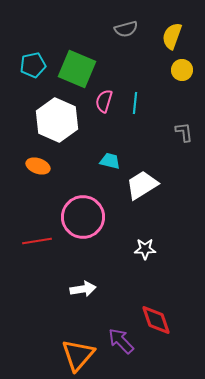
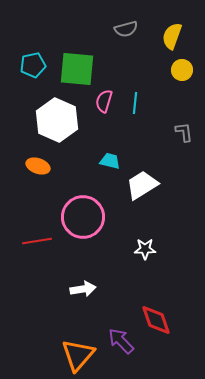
green square: rotated 18 degrees counterclockwise
